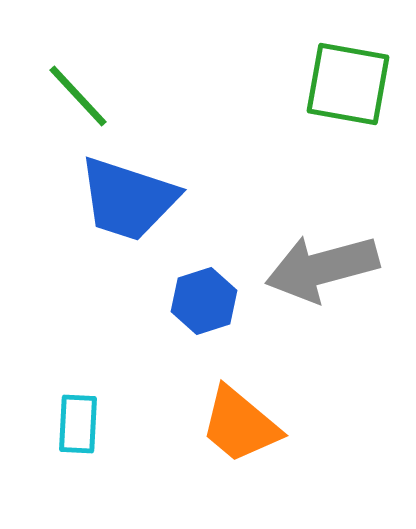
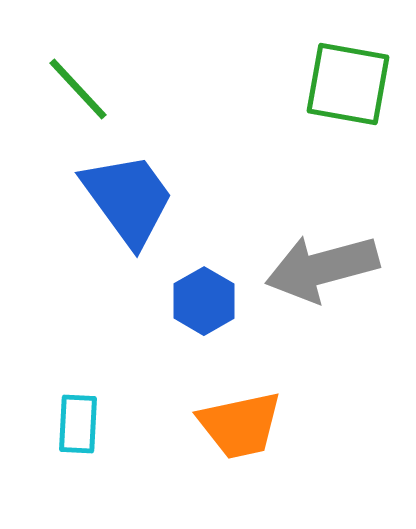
green line: moved 7 px up
blue trapezoid: rotated 144 degrees counterclockwise
blue hexagon: rotated 12 degrees counterclockwise
orange trapezoid: rotated 52 degrees counterclockwise
